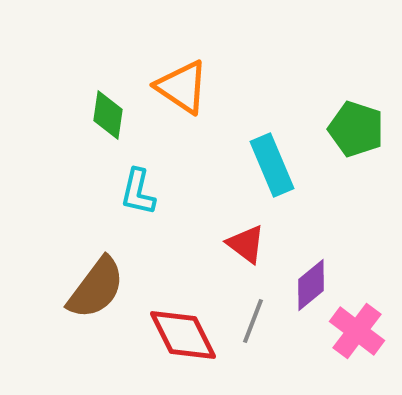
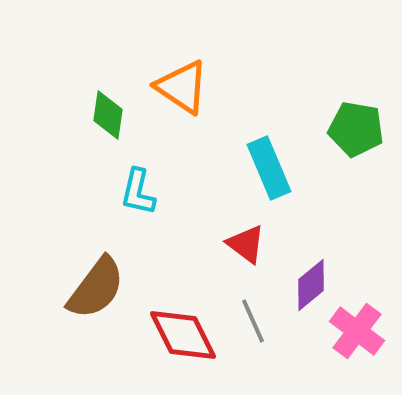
green pentagon: rotated 8 degrees counterclockwise
cyan rectangle: moved 3 px left, 3 px down
gray line: rotated 45 degrees counterclockwise
